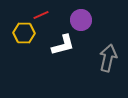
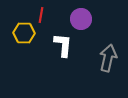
red line: rotated 56 degrees counterclockwise
purple circle: moved 1 px up
white L-shape: rotated 70 degrees counterclockwise
